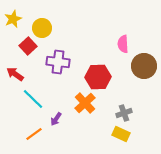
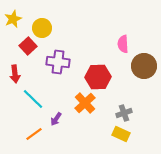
red arrow: rotated 132 degrees counterclockwise
